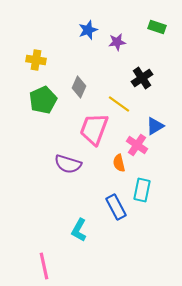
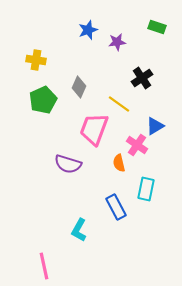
cyan rectangle: moved 4 px right, 1 px up
